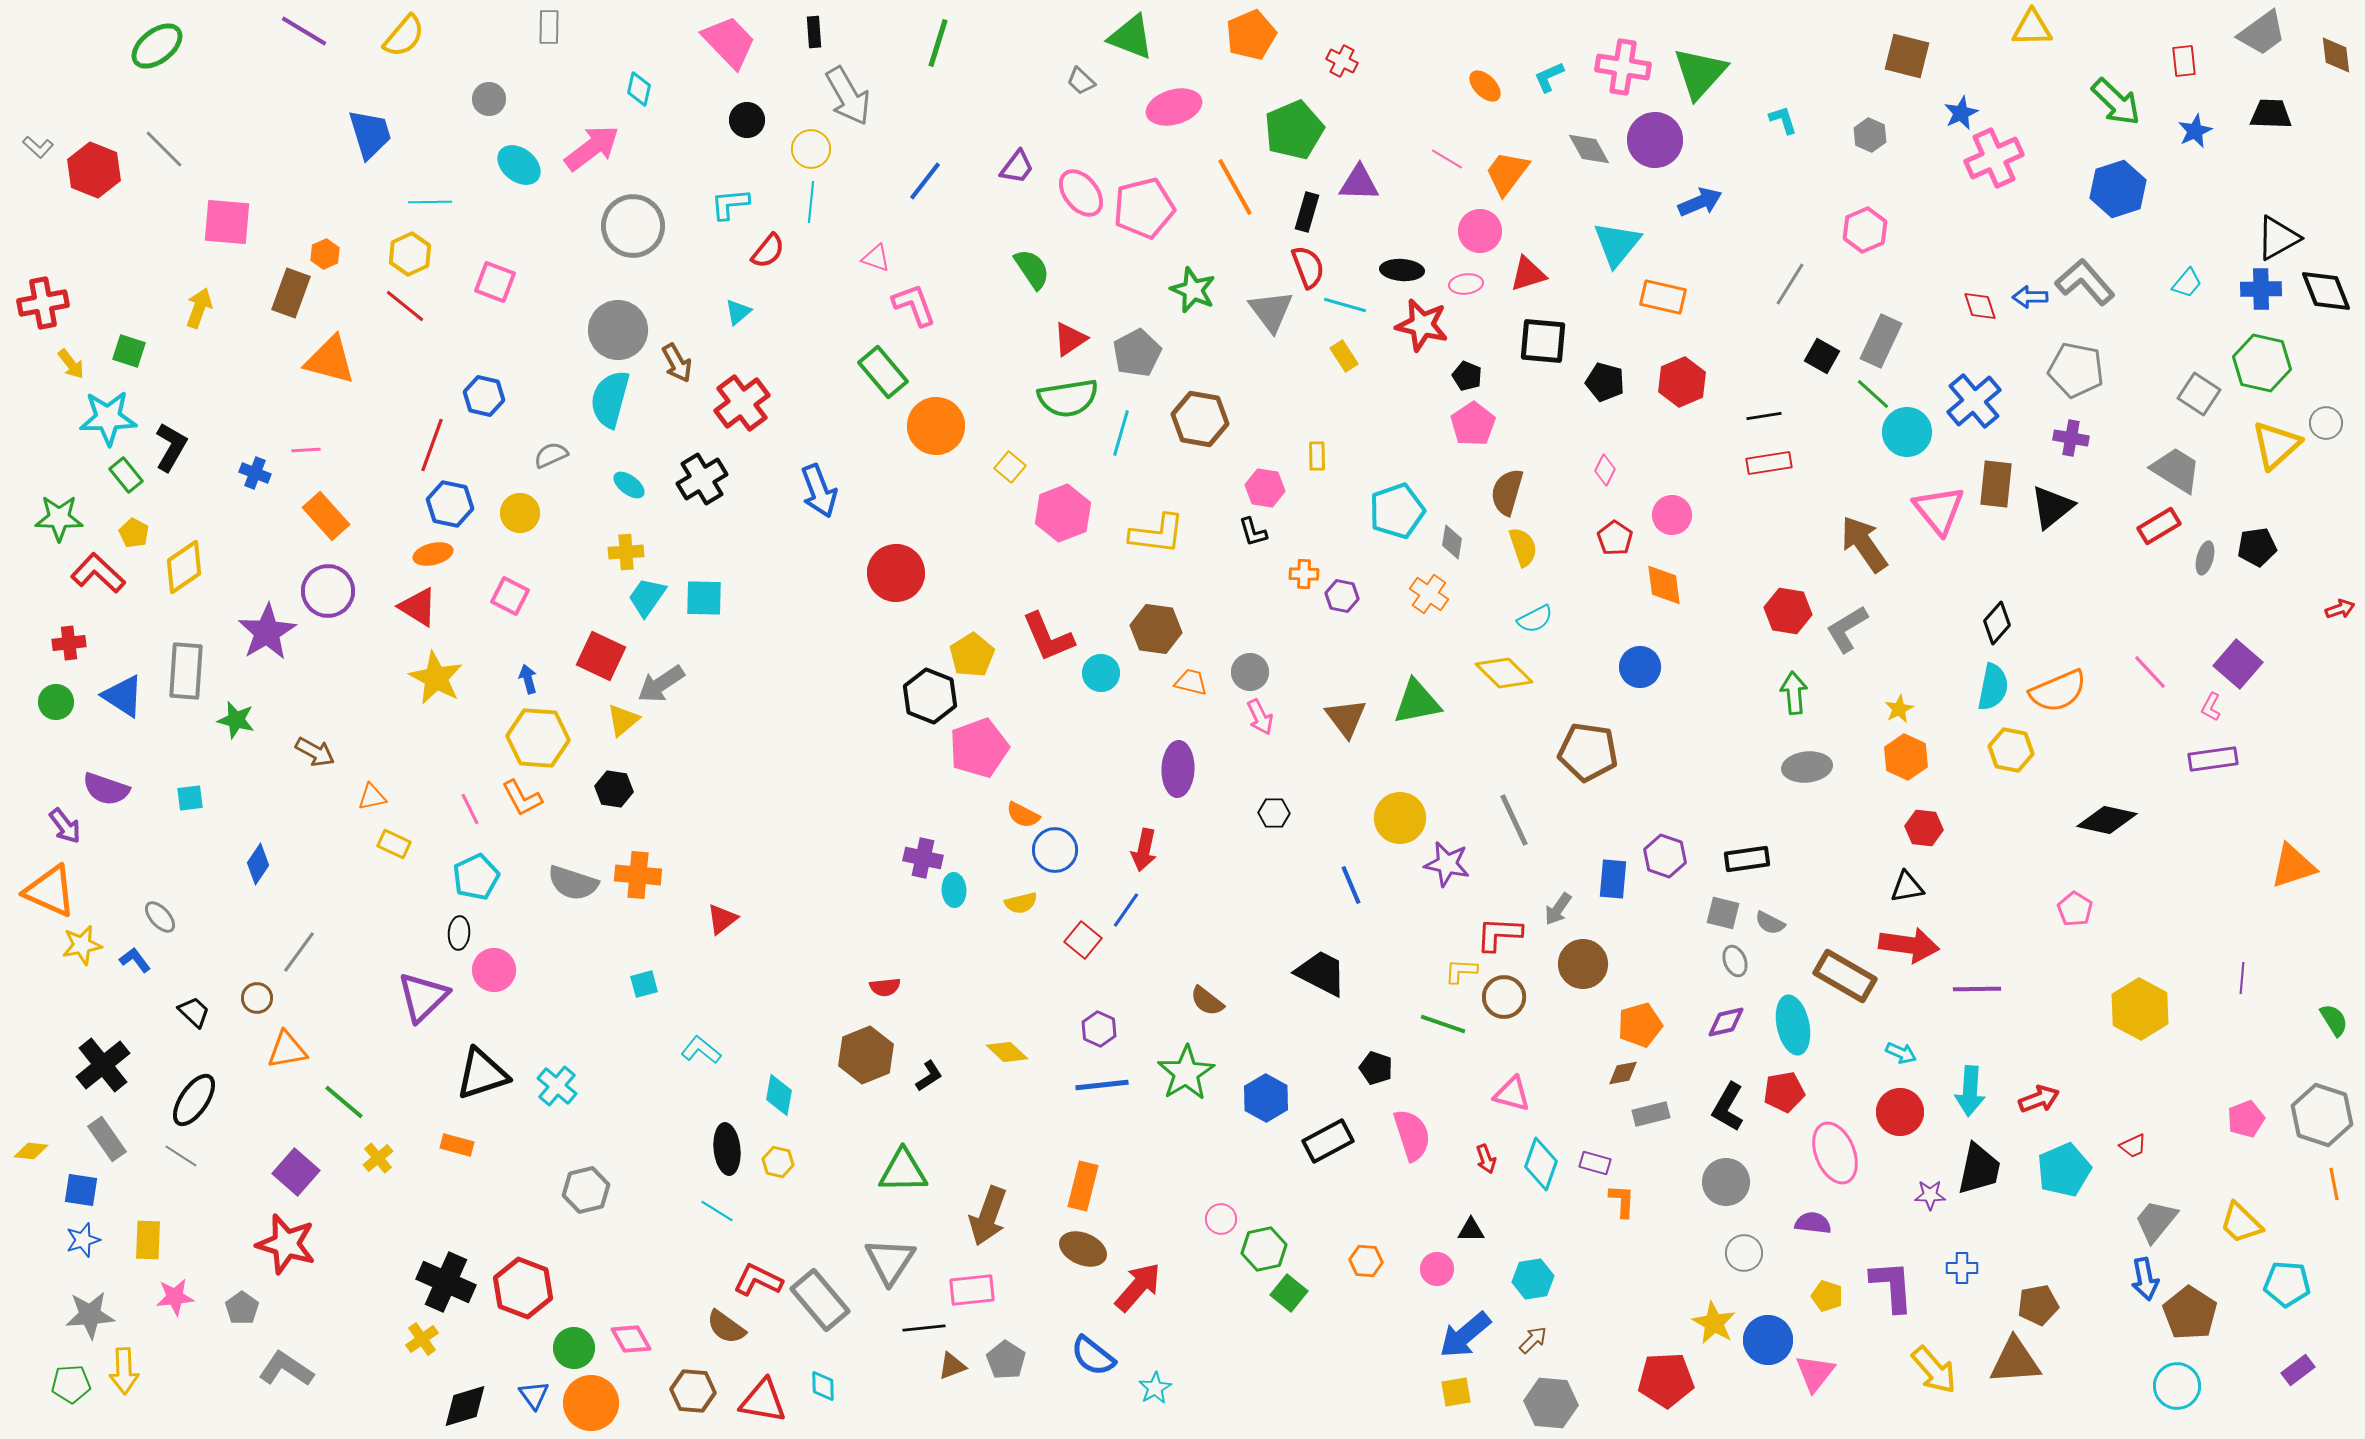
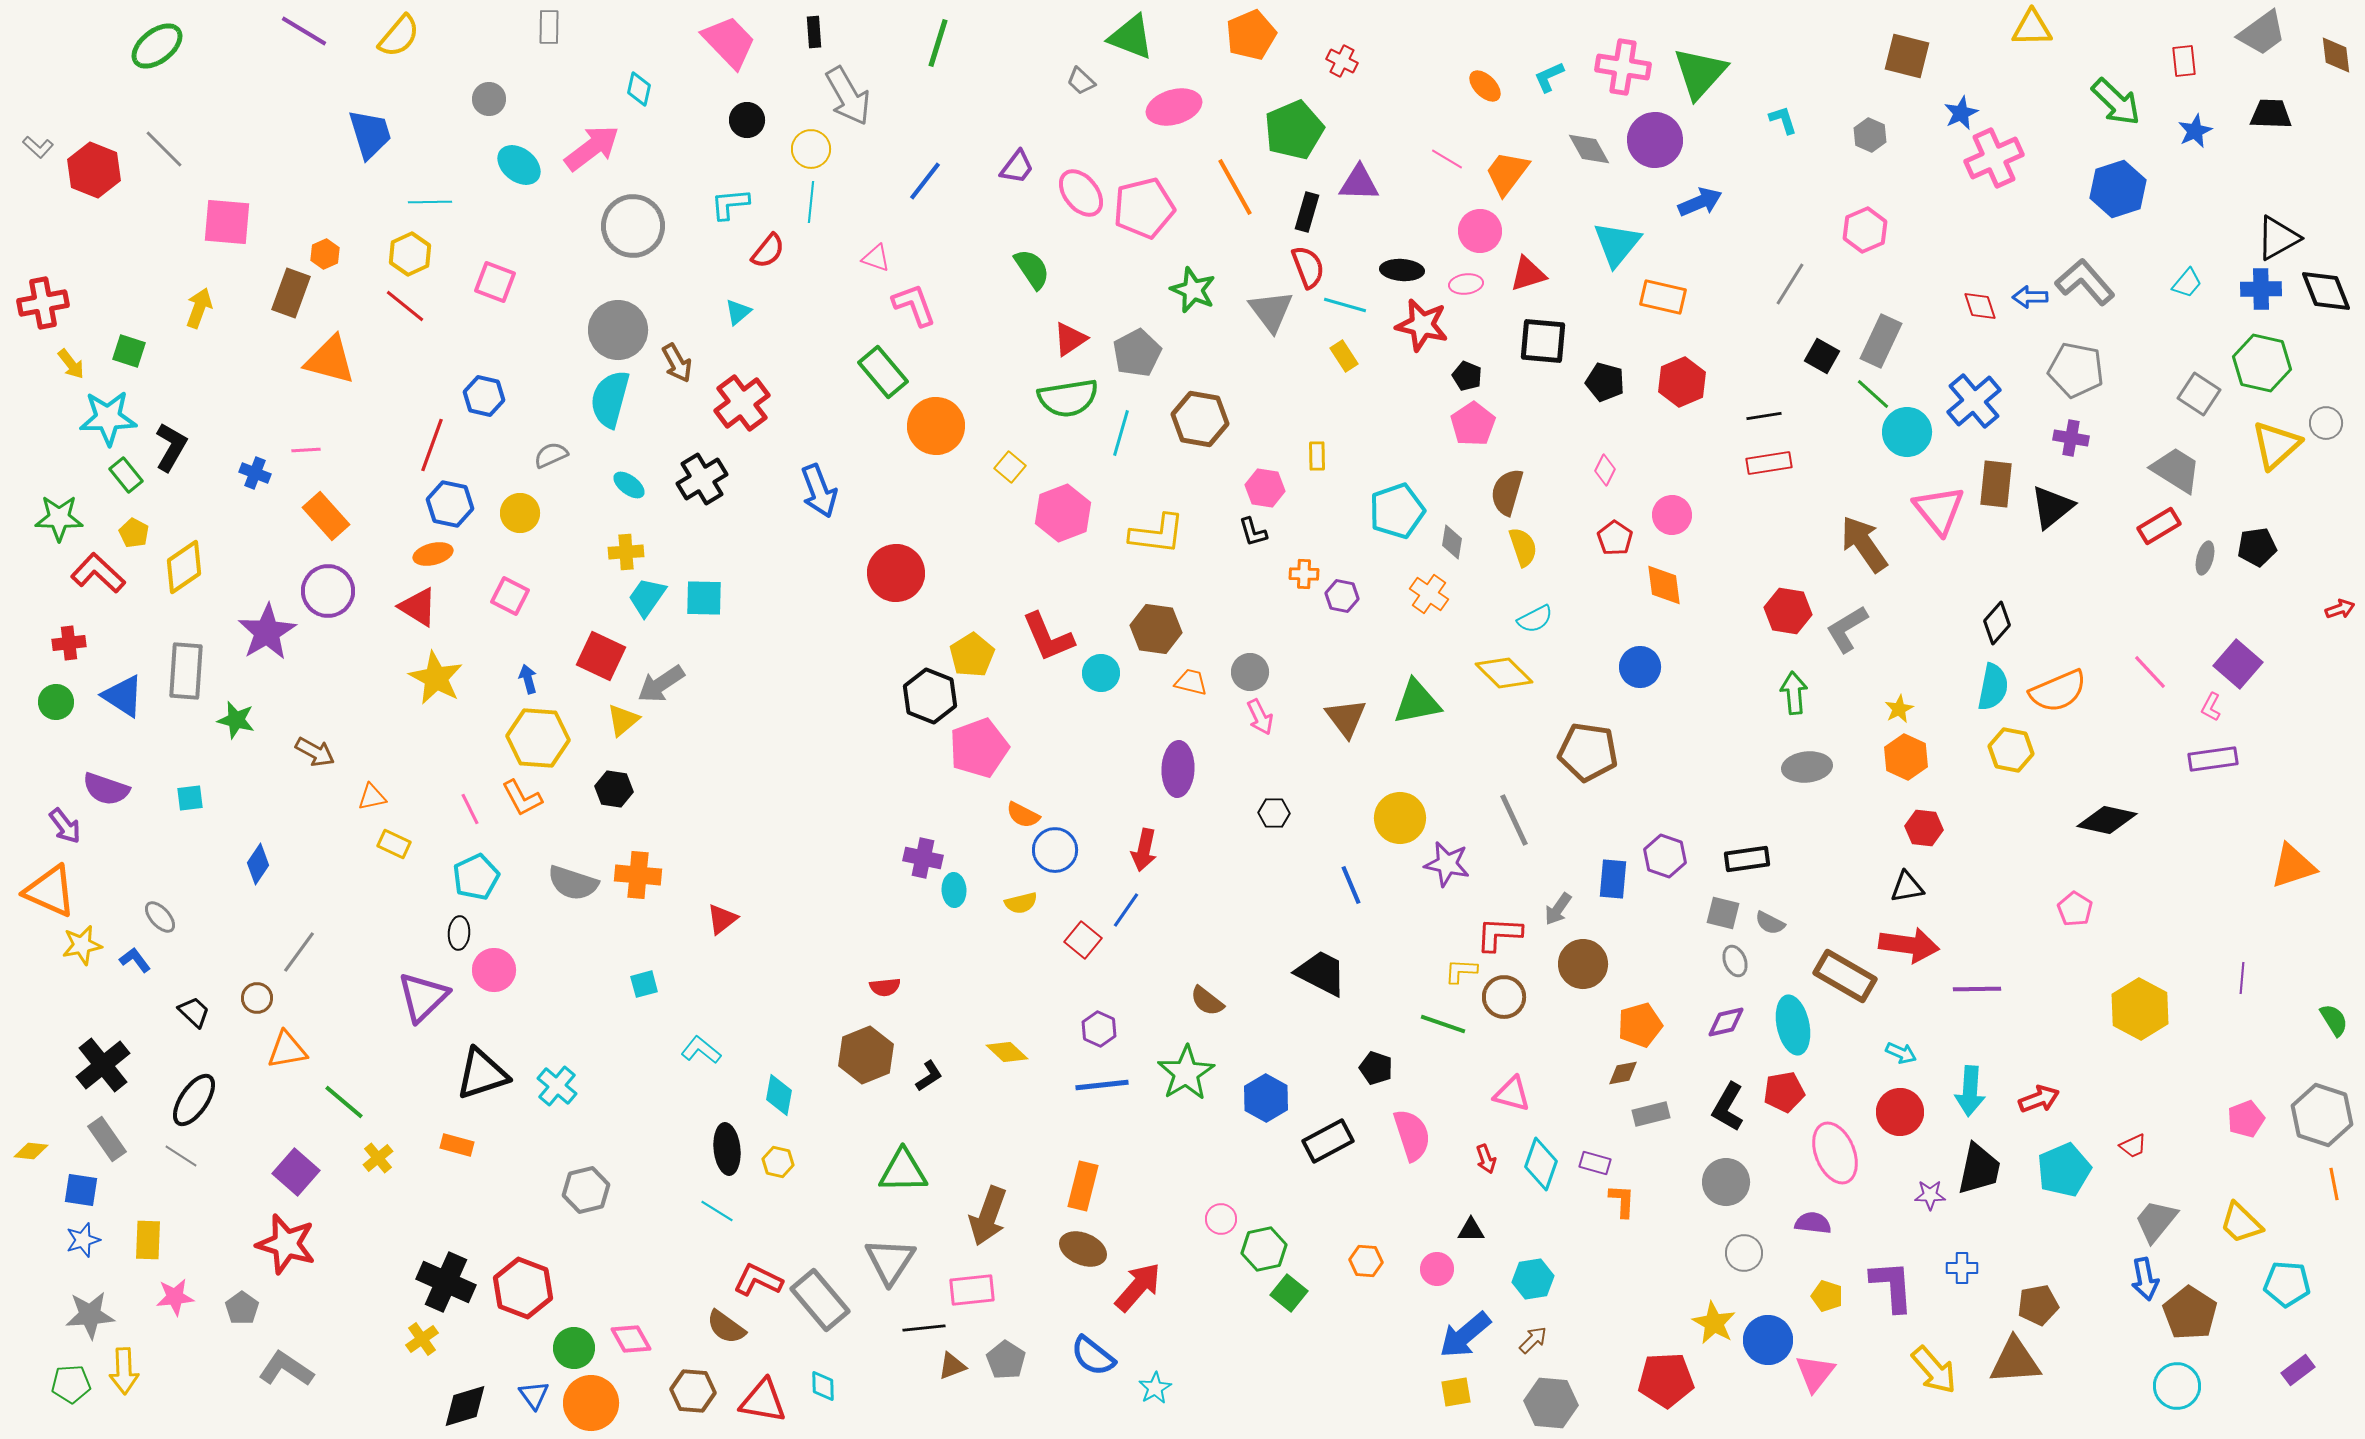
yellow semicircle at (404, 36): moved 5 px left
